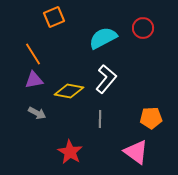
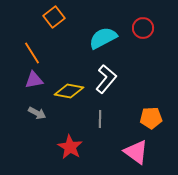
orange square: rotated 15 degrees counterclockwise
orange line: moved 1 px left, 1 px up
red star: moved 5 px up
